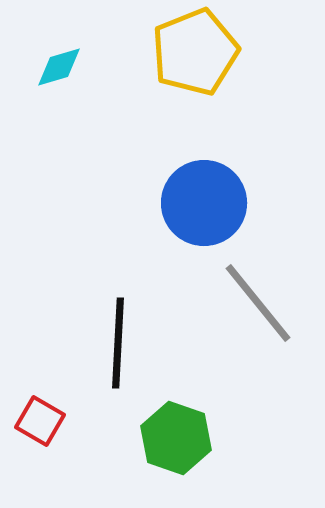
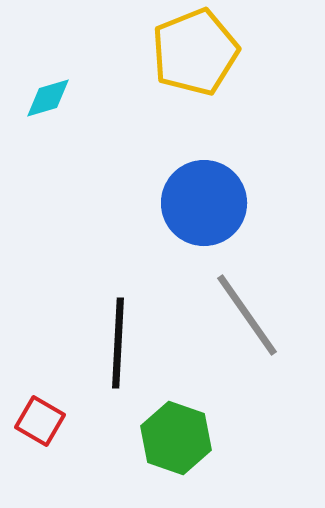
cyan diamond: moved 11 px left, 31 px down
gray line: moved 11 px left, 12 px down; rotated 4 degrees clockwise
